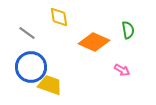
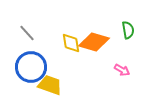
yellow diamond: moved 12 px right, 26 px down
gray line: rotated 12 degrees clockwise
orange diamond: rotated 8 degrees counterclockwise
